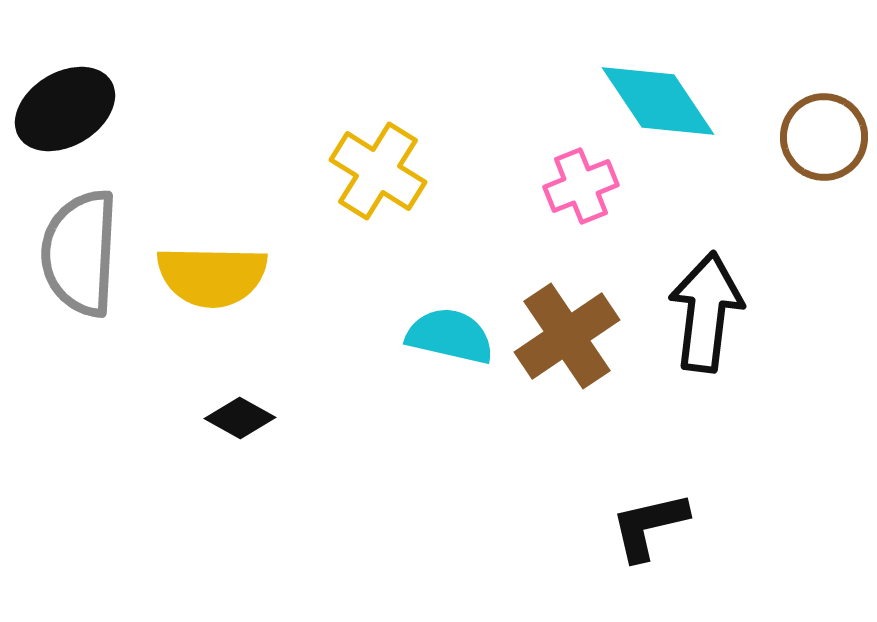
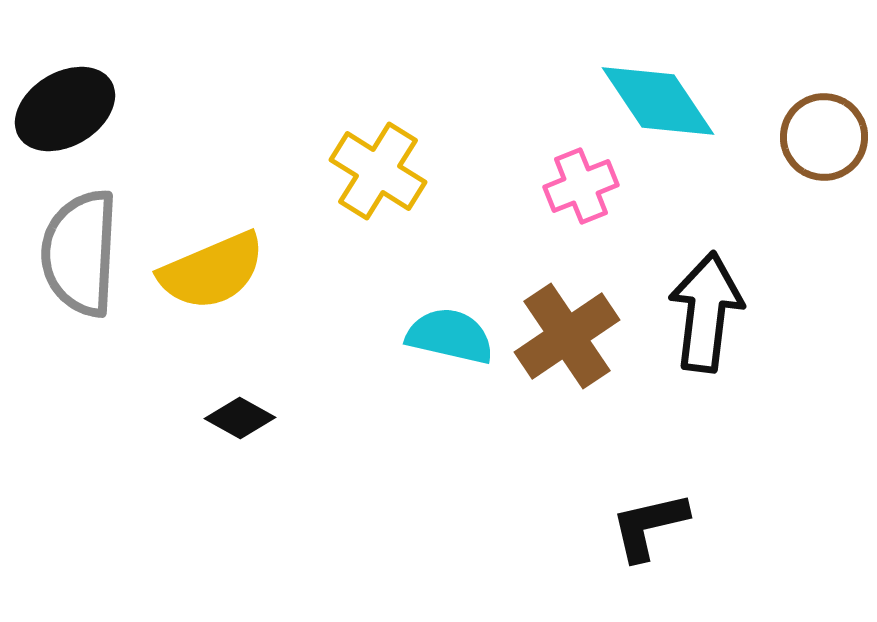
yellow semicircle: moved 5 px up; rotated 24 degrees counterclockwise
